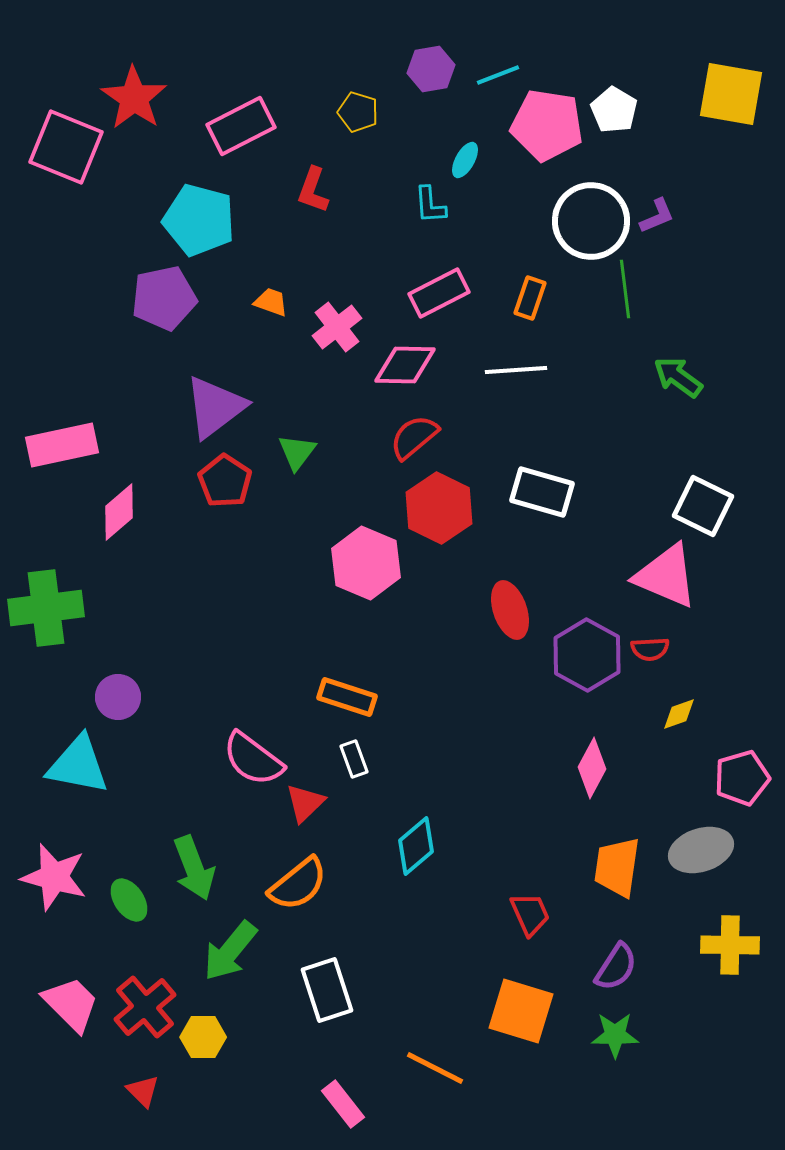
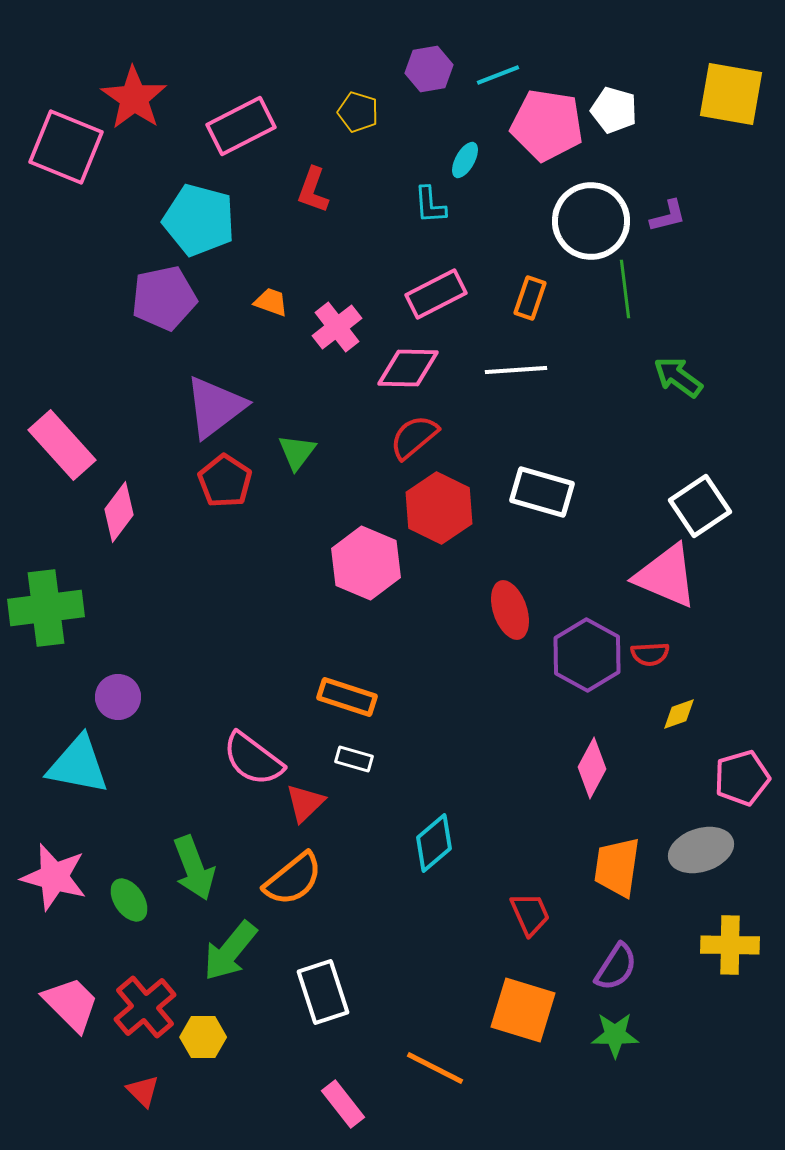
purple hexagon at (431, 69): moved 2 px left
white pentagon at (614, 110): rotated 15 degrees counterclockwise
purple L-shape at (657, 216): moved 11 px right; rotated 9 degrees clockwise
pink rectangle at (439, 293): moved 3 px left, 1 px down
pink diamond at (405, 365): moved 3 px right, 3 px down
pink rectangle at (62, 445): rotated 60 degrees clockwise
white square at (703, 506): moved 3 px left; rotated 30 degrees clockwise
pink diamond at (119, 512): rotated 12 degrees counterclockwise
red semicircle at (650, 649): moved 5 px down
white rectangle at (354, 759): rotated 54 degrees counterclockwise
cyan diamond at (416, 846): moved 18 px right, 3 px up
orange semicircle at (298, 884): moved 5 px left, 5 px up
white rectangle at (327, 990): moved 4 px left, 2 px down
orange square at (521, 1011): moved 2 px right, 1 px up
